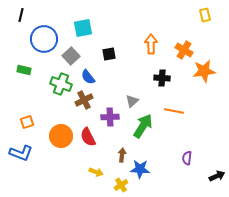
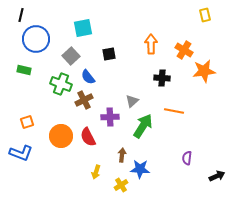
blue circle: moved 8 px left
yellow arrow: rotated 88 degrees clockwise
